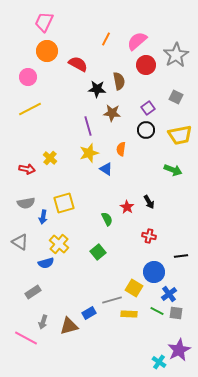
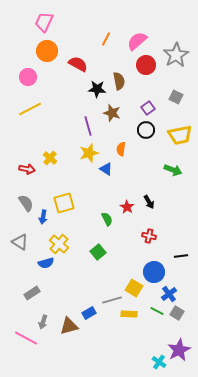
brown star at (112, 113): rotated 12 degrees clockwise
gray semicircle at (26, 203): rotated 114 degrees counterclockwise
gray rectangle at (33, 292): moved 1 px left, 1 px down
gray square at (176, 313): moved 1 px right; rotated 24 degrees clockwise
